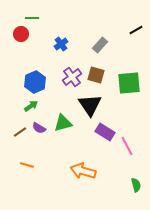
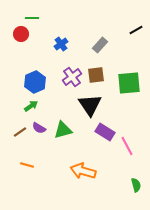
brown square: rotated 24 degrees counterclockwise
green triangle: moved 7 px down
